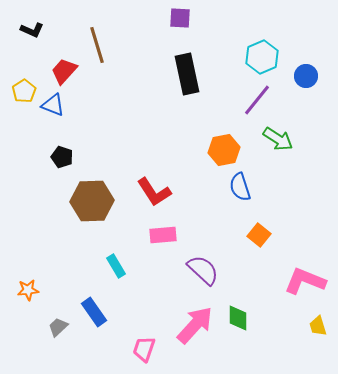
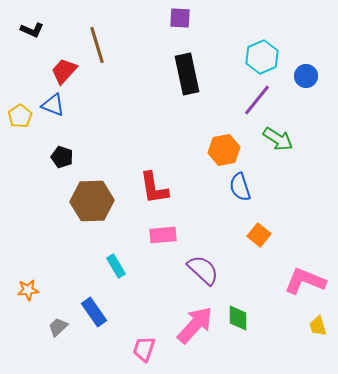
yellow pentagon: moved 4 px left, 25 px down
red L-shape: moved 4 px up; rotated 24 degrees clockwise
